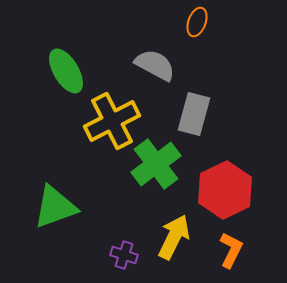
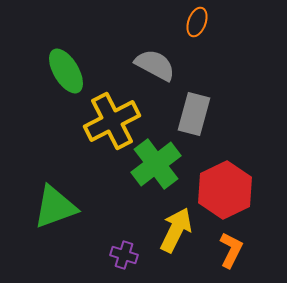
yellow arrow: moved 2 px right, 7 px up
